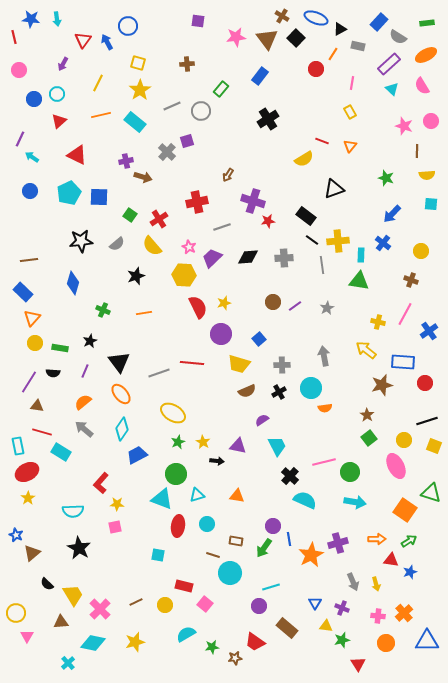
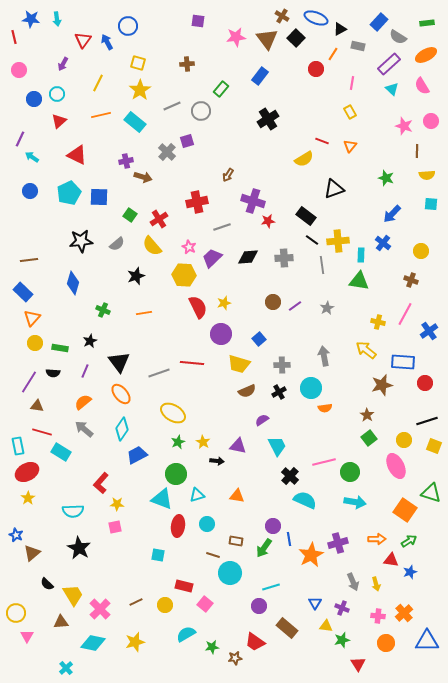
cyan cross at (68, 663): moved 2 px left, 5 px down
